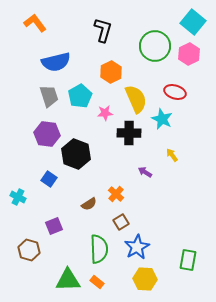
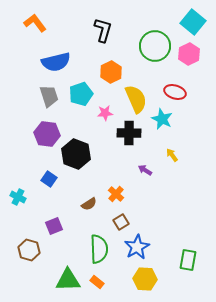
cyan pentagon: moved 1 px right, 2 px up; rotated 10 degrees clockwise
purple arrow: moved 2 px up
